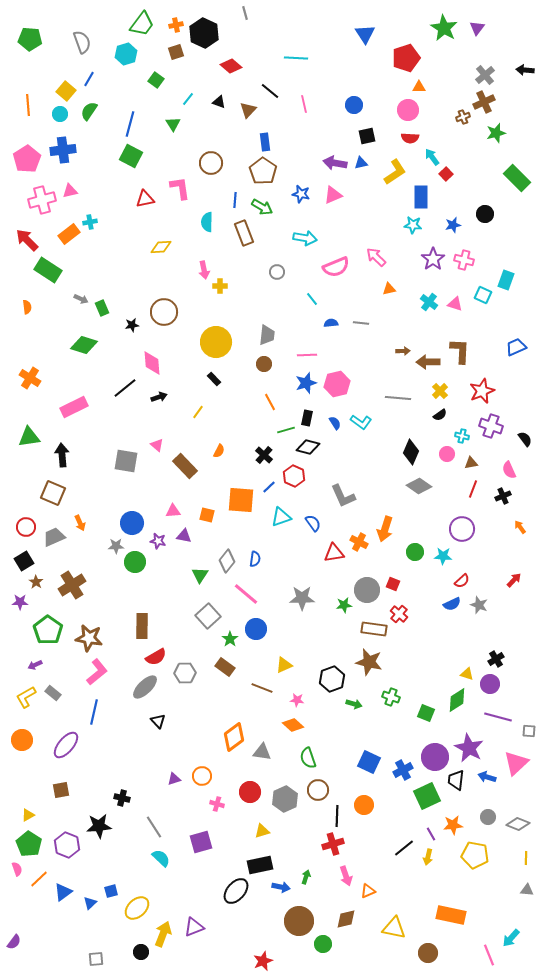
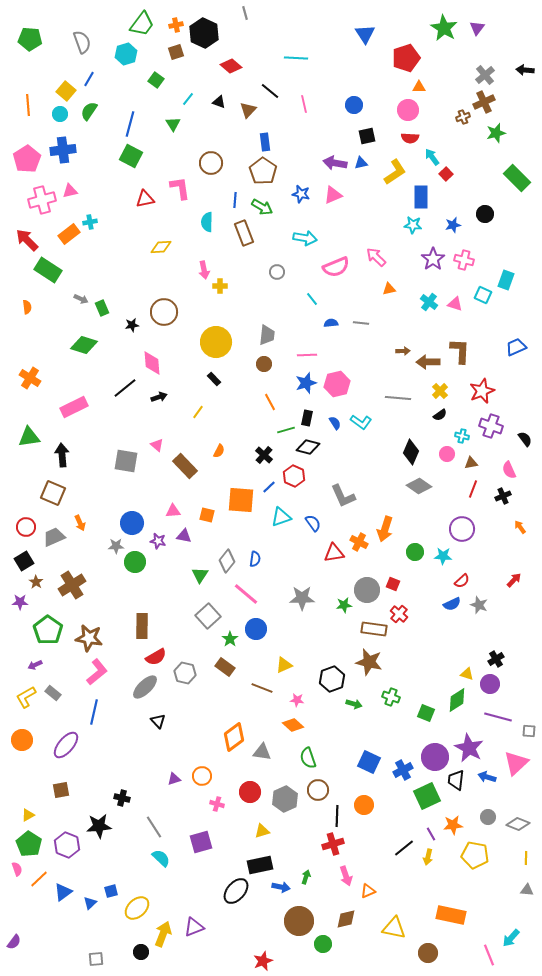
gray hexagon at (185, 673): rotated 15 degrees clockwise
